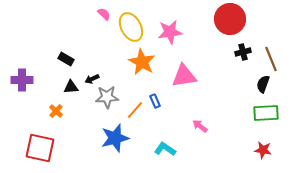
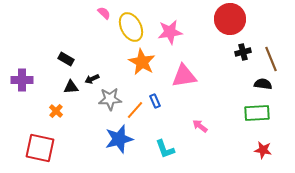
pink semicircle: moved 1 px up
black semicircle: rotated 78 degrees clockwise
gray star: moved 3 px right, 2 px down
green rectangle: moved 9 px left
blue star: moved 4 px right, 1 px down
cyan L-shape: rotated 145 degrees counterclockwise
